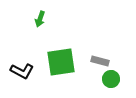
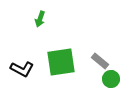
gray rectangle: rotated 24 degrees clockwise
black L-shape: moved 2 px up
